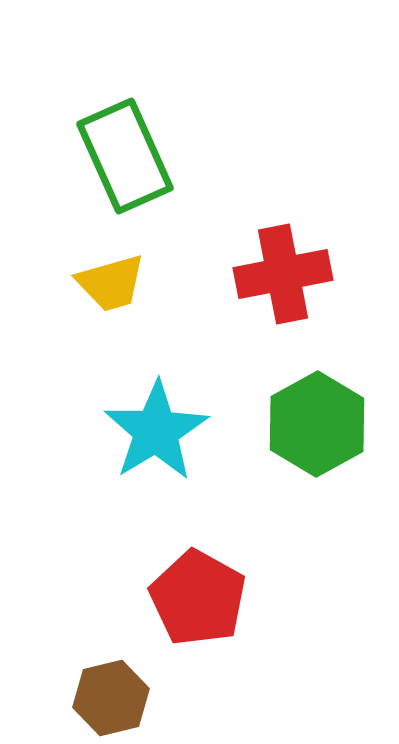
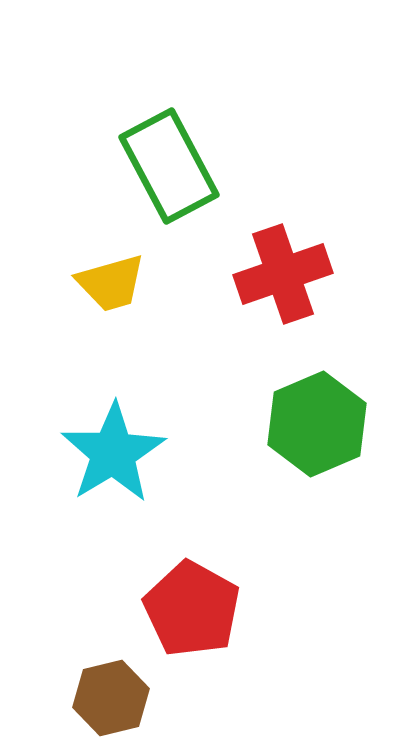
green rectangle: moved 44 px right, 10 px down; rotated 4 degrees counterclockwise
red cross: rotated 8 degrees counterclockwise
green hexagon: rotated 6 degrees clockwise
cyan star: moved 43 px left, 22 px down
red pentagon: moved 6 px left, 11 px down
